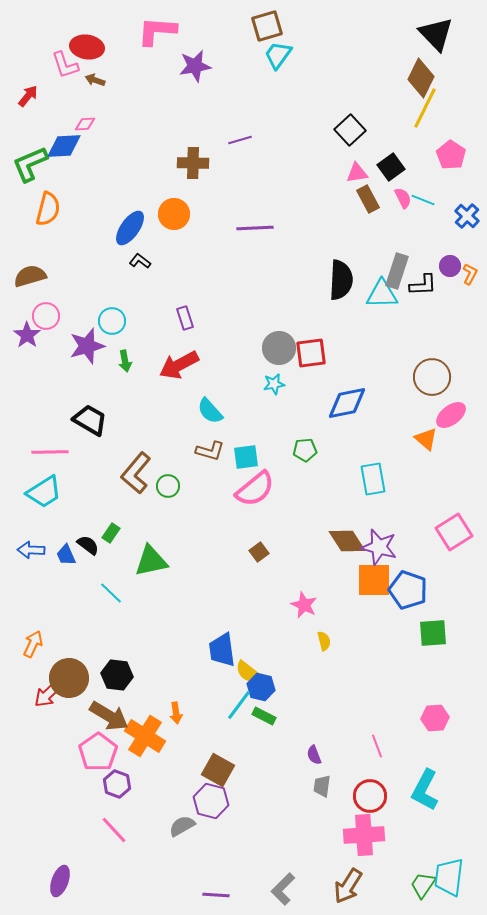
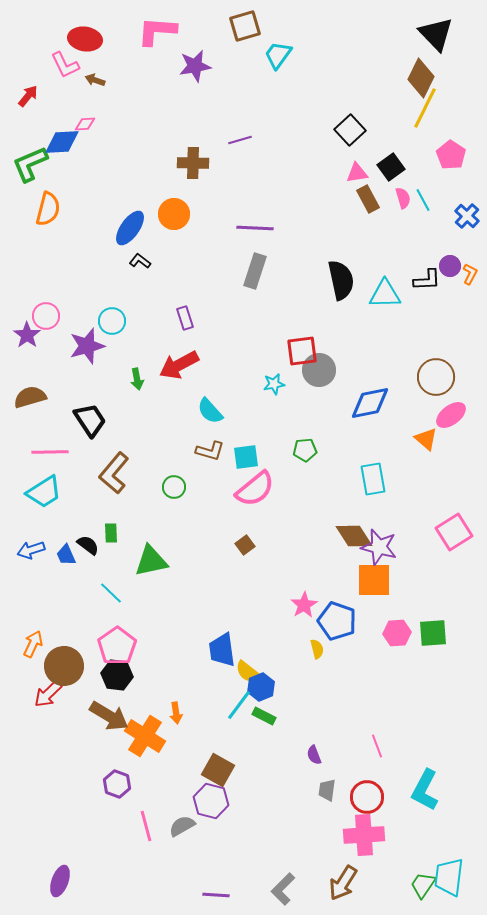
brown square at (267, 26): moved 22 px left
red ellipse at (87, 47): moved 2 px left, 8 px up
pink L-shape at (65, 65): rotated 8 degrees counterclockwise
blue diamond at (64, 146): moved 2 px left, 4 px up
pink semicircle at (403, 198): rotated 10 degrees clockwise
cyan line at (423, 200): rotated 40 degrees clockwise
purple line at (255, 228): rotated 6 degrees clockwise
gray rectangle at (397, 271): moved 142 px left
brown semicircle at (30, 276): moved 121 px down
black semicircle at (341, 280): rotated 15 degrees counterclockwise
black L-shape at (423, 285): moved 4 px right, 5 px up
cyan triangle at (382, 294): moved 3 px right
gray circle at (279, 348): moved 40 px right, 22 px down
red square at (311, 353): moved 9 px left, 2 px up
green arrow at (125, 361): moved 12 px right, 18 px down
brown circle at (432, 377): moved 4 px right
blue diamond at (347, 403): moved 23 px right
black trapezoid at (90, 420): rotated 27 degrees clockwise
brown L-shape at (136, 473): moved 22 px left
green circle at (168, 486): moved 6 px right, 1 px down
green rectangle at (111, 533): rotated 36 degrees counterclockwise
brown diamond at (347, 541): moved 7 px right, 5 px up
blue arrow at (31, 550): rotated 20 degrees counterclockwise
brown square at (259, 552): moved 14 px left, 7 px up
blue pentagon at (408, 590): moved 71 px left, 31 px down
pink star at (304, 605): rotated 16 degrees clockwise
yellow semicircle at (324, 641): moved 7 px left, 8 px down
brown circle at (69, 678): moved 5 px left, 12 px up
blue hexagon at (261, 687): rotated 24 degrees clockwise
pink hexagon at (435, 718): moved 38 px left, 85 px up
pink pentagon at (98, 752): moved 19 px right, 106 px up
gray trapezoid at (322, 786): moved 5 px right, 4 px down
red circle at (370, 796): moved 3 px left, 1 px down
pink line at (114, 830): moved 32 px right, 4 px up; rotated 28 degrees clockwise
brown arrow at (348, 886): moved 5 px left, 3 px up
